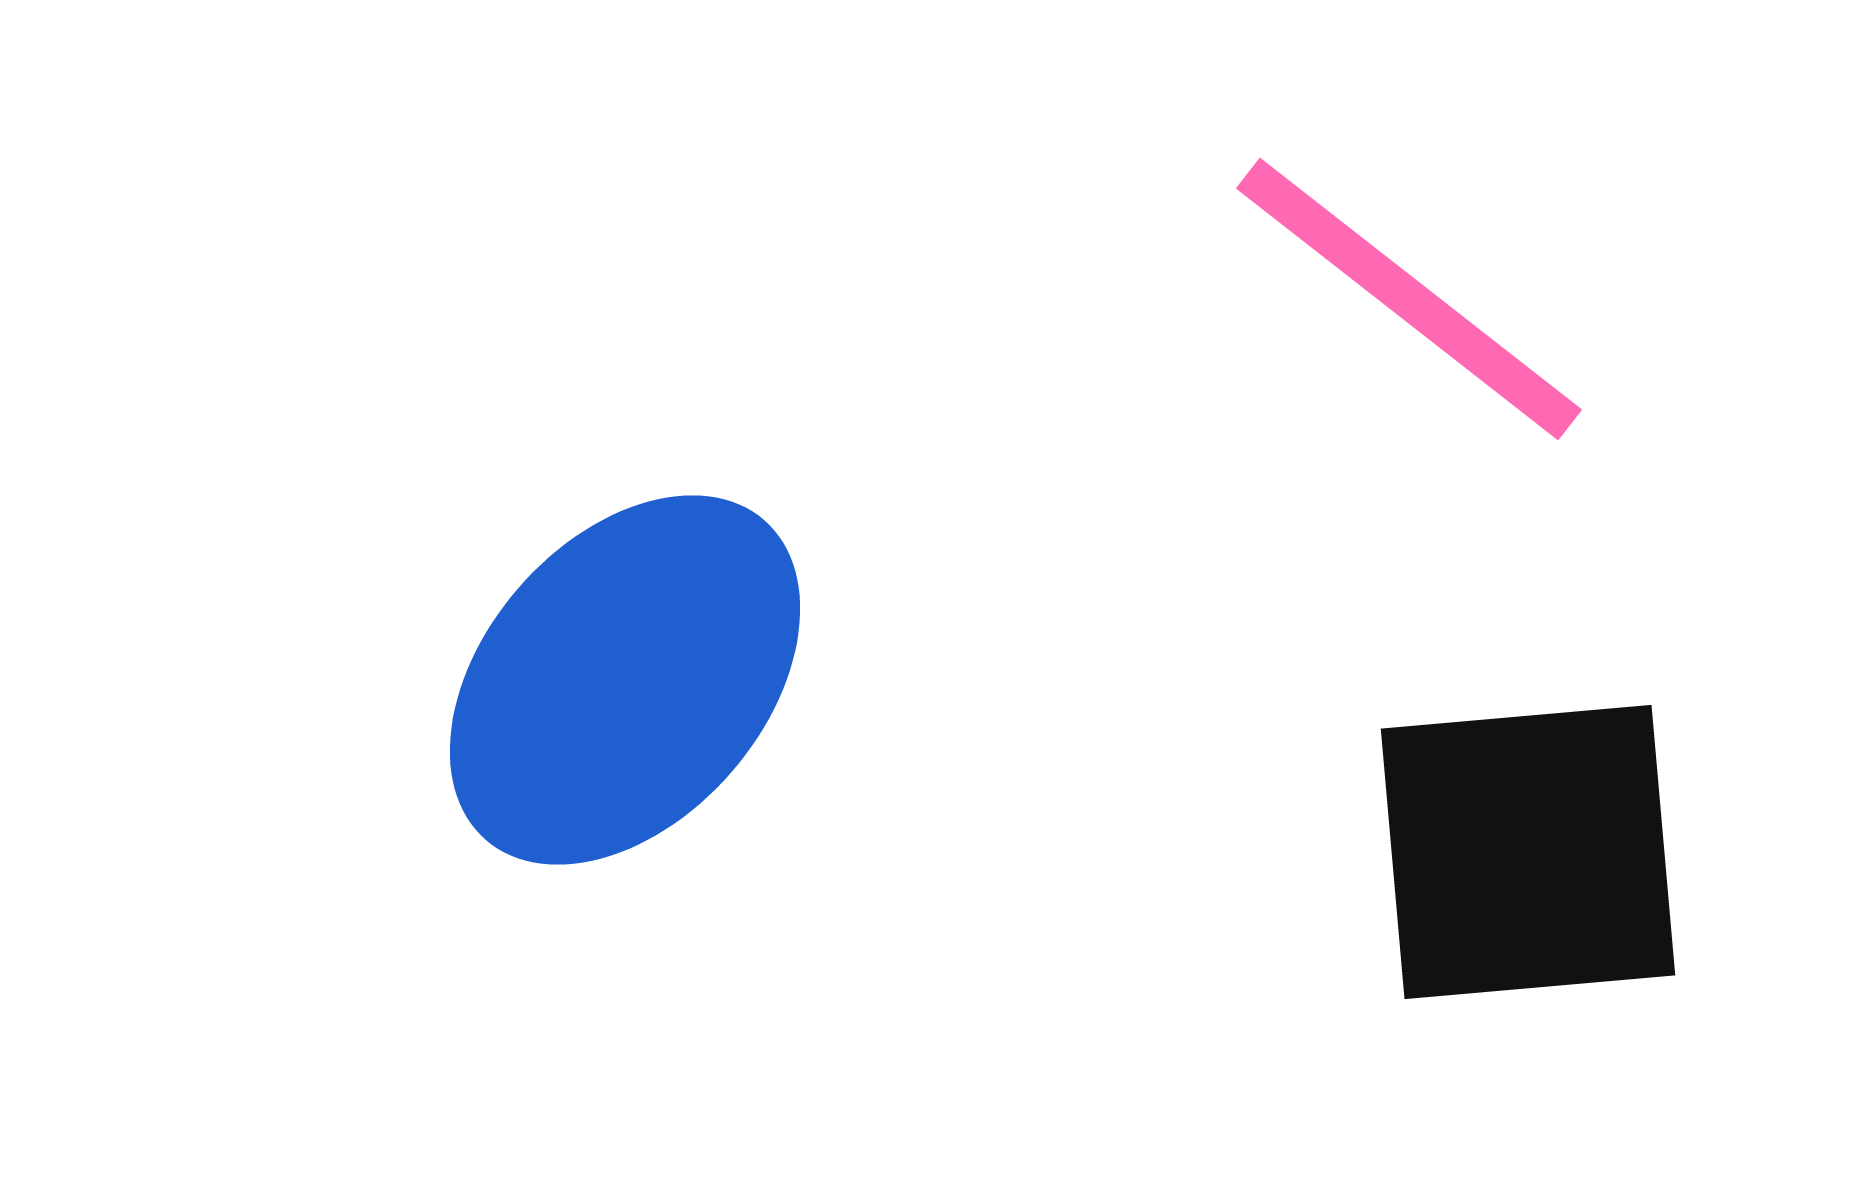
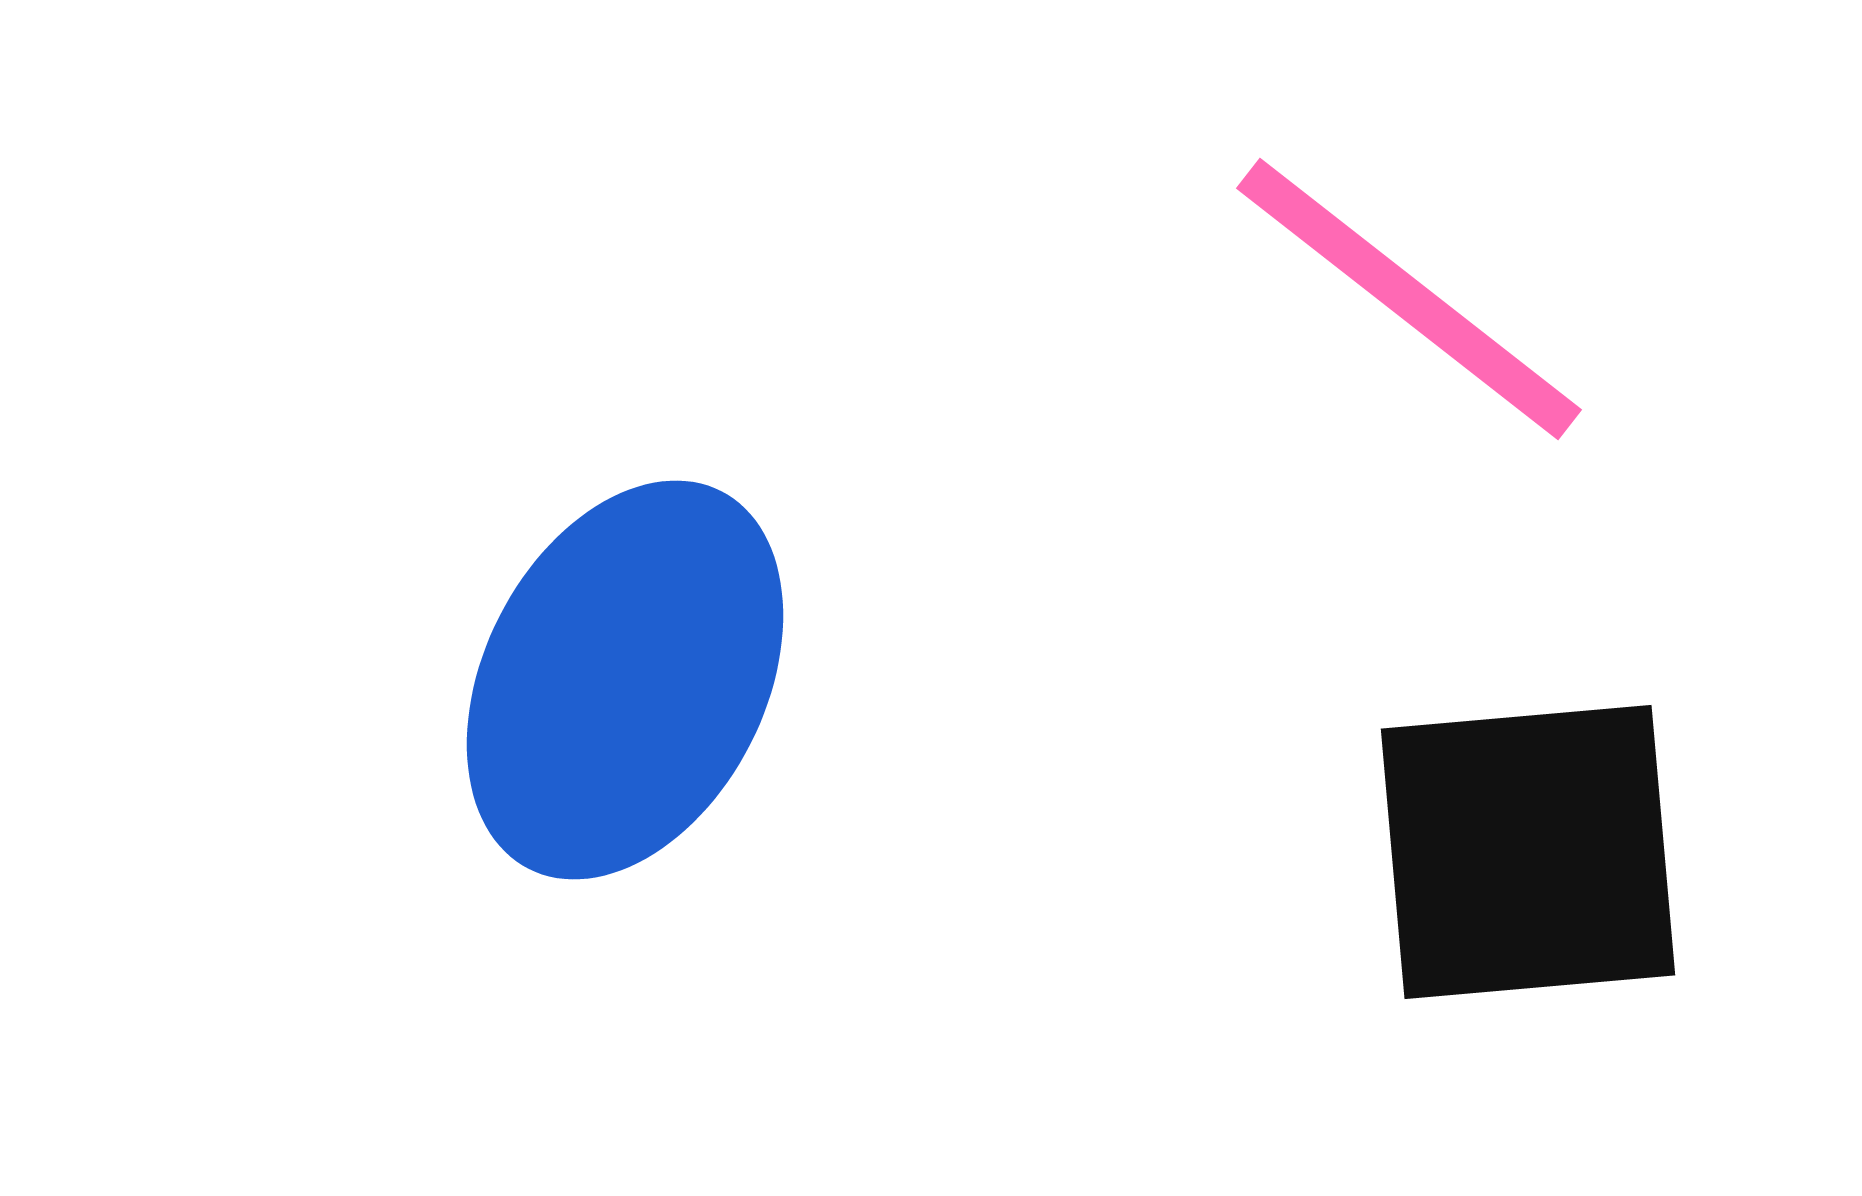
blue ellipse: rotated 14 degrees counterclockwise
